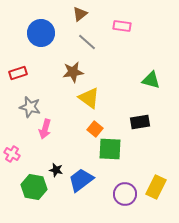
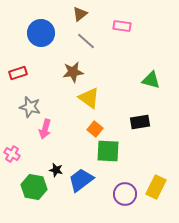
gray line: moved 1 px left, 1 px up
green square: moved 2 px left, 2 px down
